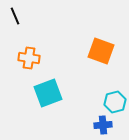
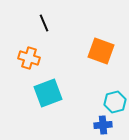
black line: moved 29 px right, 7 px down
orange cross: rotated 10 degrees clockwise
